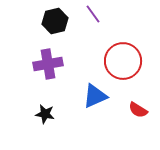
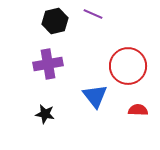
purple line: rotated 30 degrees counterclockwise
red circle: moved 5 px right, 5 px down
blue triangle: rotated 44 degrees counterclockwise
red semicircle: rotated 150 degrees clockwise
